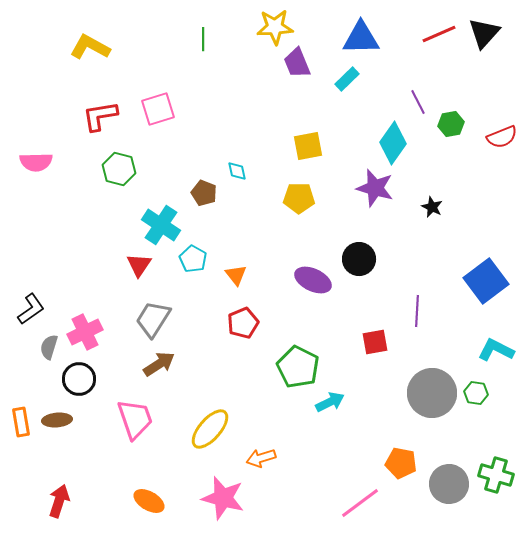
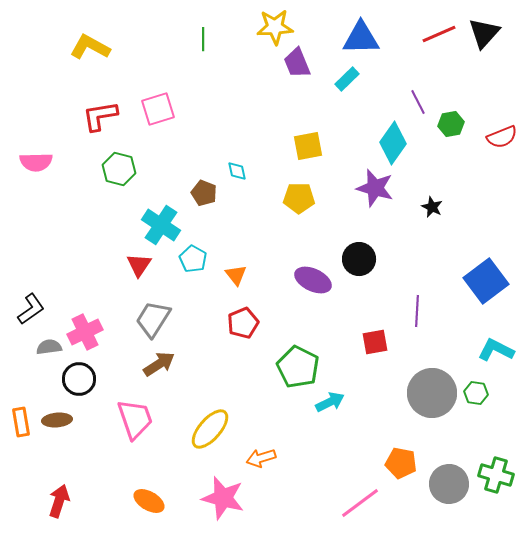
gray semicircle at (49, 347): rotated 65 degrees clockwise
